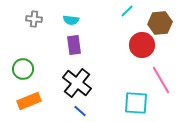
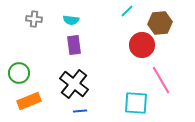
green circle: moved 4 px left, 4 px down
black cross: moved 3 px left, 1 px down
blue line: rotated 48 degrees counterclockwise
